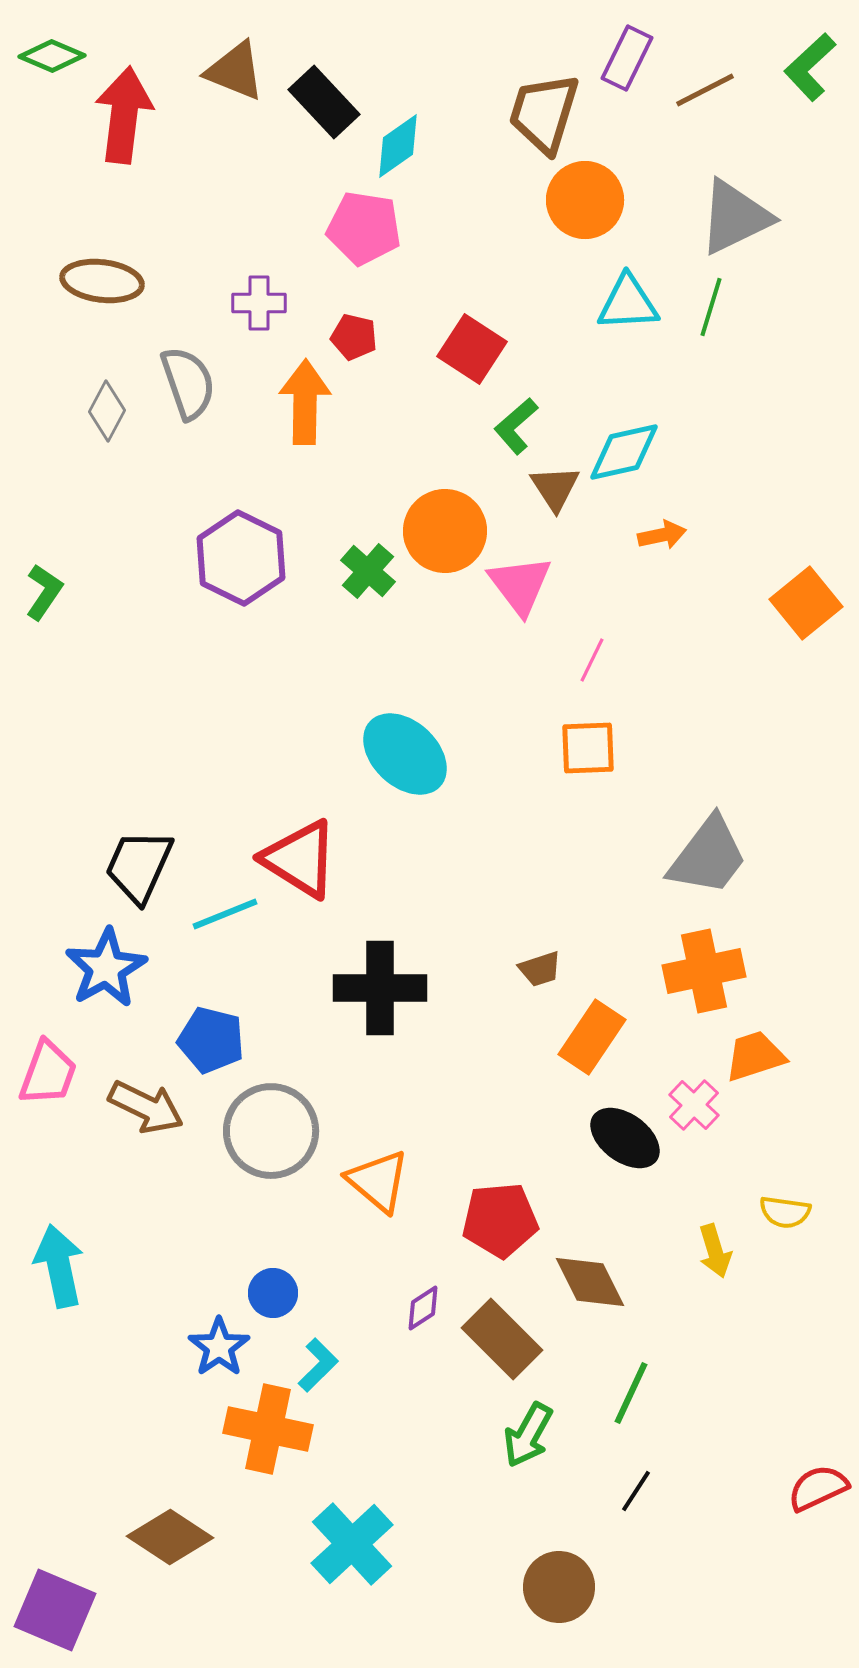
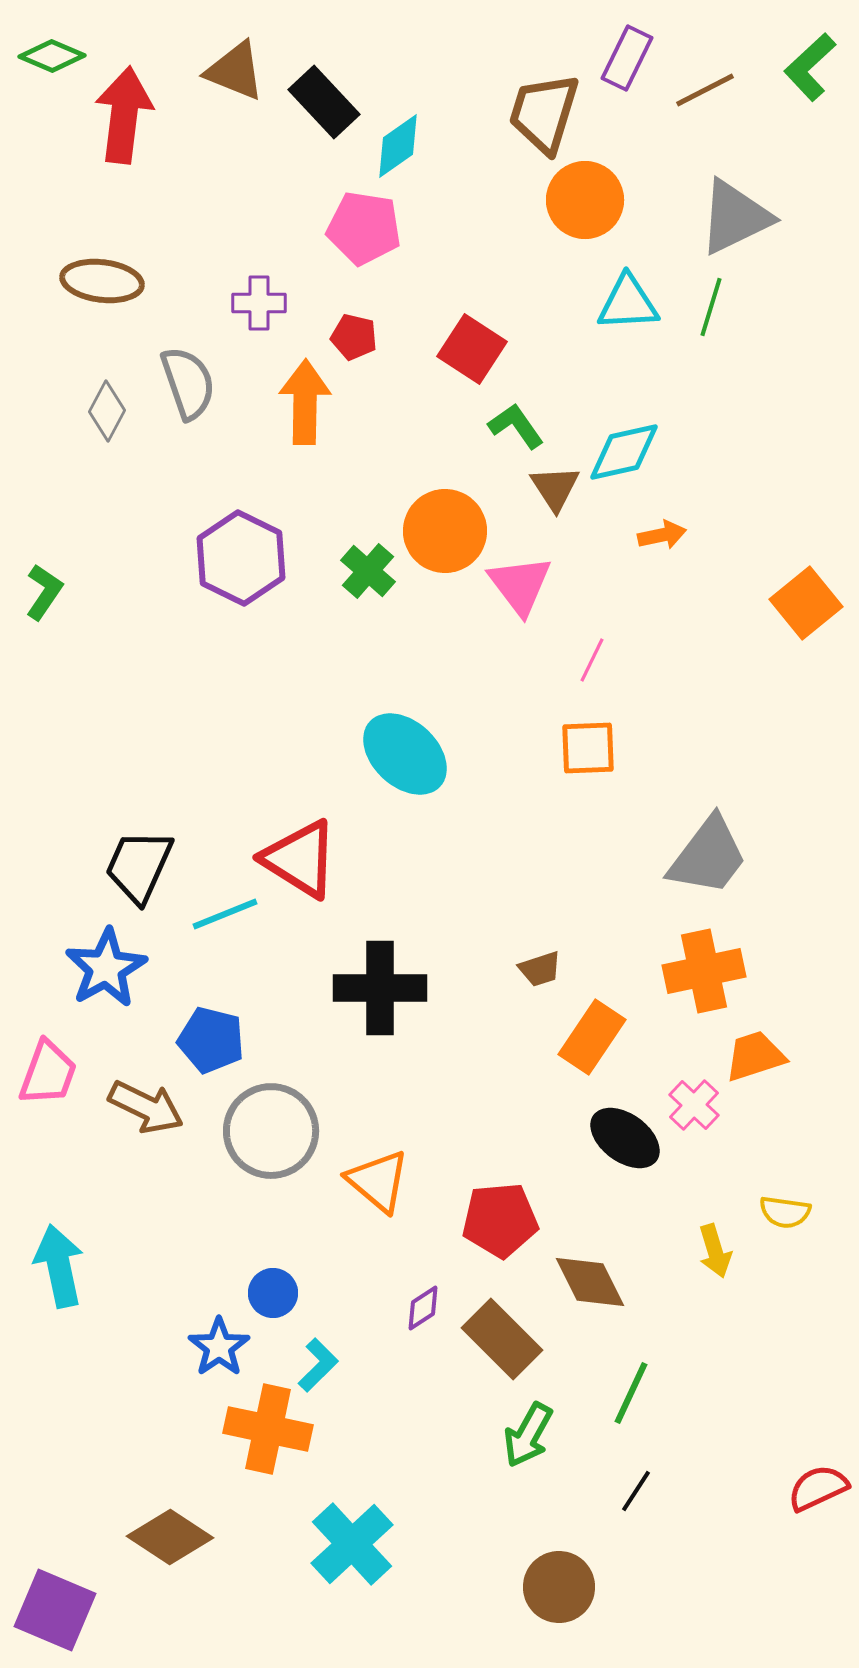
green L-shape at (516, 426): rotated 96 degrees clockwise
